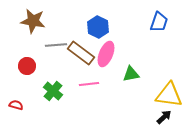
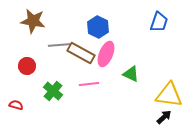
gray line: moved 3 px right
brown rectangle: rotated 8 degrees counterclockwise
green triangle: rotated 36 degrees clockwise
